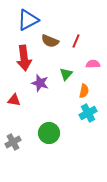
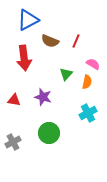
pink semicircle: rotated 32 degrees clockwise
purple star: moved 3 px right, 14 px down
orange semicircle: moved 3 px right, 9 px up
